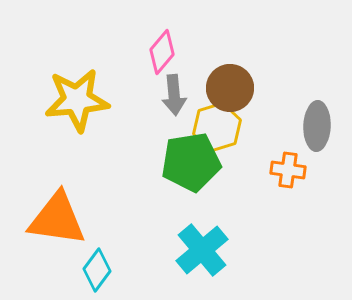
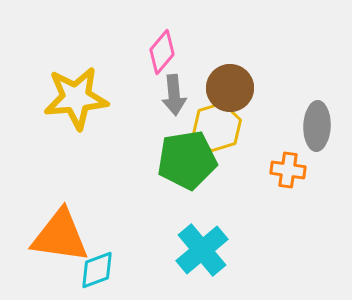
yellow star: moved 1 px left, 2 px up
green pentagon: moved 4 px left, 2 px up
orange triangle: moved 3 px right, 17 px down
cyan diamond: rotated 33 degrees clockwise
